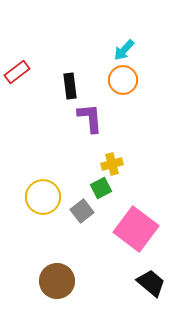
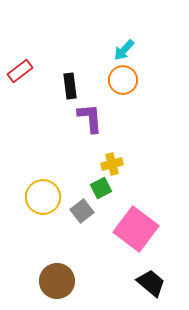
red rectangle: moved 3 px right, 1 px up
